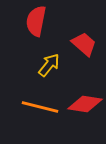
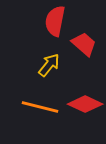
red semicircle: moved 19 px right
red diamond: rotated 16 degrees clockwise
